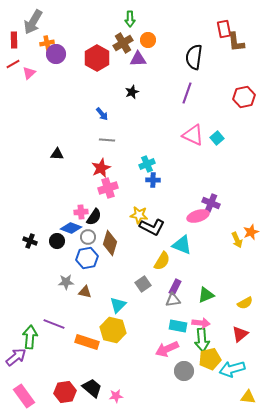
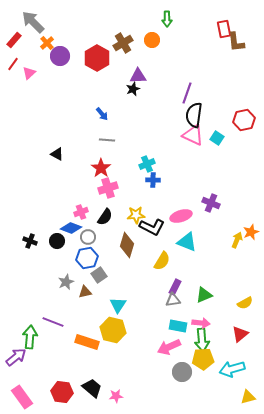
green arrow at (130, 19): moved 37 px right
gray arrow at (33, 22): rotated 105 degrees clockwise
red rectangle at (14, 40): rotated 42 degrees clockwise
orange circle at (148, 40): moved 4 px right
orange cross at (47, 43): rotated 32 degrees counterclockwise
purple circle at (56, 54): moved 4 px right, 2 px down
black semicircle at (194, 57): moved 58 px down
purple triangle at (138, 59): moved 17 px down
red line at (13, 64): rotated 24 degrees counterclockwise
black star at (132, 92): moved 1 px right, 3 px up
red hexagon at (244, 97): moved 23 px down
cyan square at (217, 138): rotated 16 degrees counterclockwise
black triangle at (57, 154): rotated 24 degrees clockwise
red star at (101, 168): rotated 12 degrees counterclockwise
pink cross at (81, 212): rotated 16 degrees counterclockwise
yellow star at (139, 215): moved 3 px left; rotated 12 degrees counterclockwise
pink ellipse at (198, 216): moved 17 px left
black semicircle at (94, 217): moved 11 px right
yellow arrow at (237, 240): rotated 133 degrees counterclockwise
brown diamond at (110, 243): moved 17 px right, 2 px down
cyan triangle at (182, 245): moved 5 px right, 3 px up
gray star at (66, 282): rotated 21 degrees counterclockwise
gray square at (143, 284): moved 44 px left, 9 px up
brown triangle at (85, 292): rotated 24 degrees counterclockwise
green triangle at (206, 295): moved 2 px left
cyan triangle at (118, 305): rotated 12 degrees counterclockwise
purple line at (54, 324): moved 1 px left, 2 px up
pink arrow at (167, 349): moved 2 px right, 2 px up
yellow pentagon at (210, 359): moved 7 px left; rotated 10 degrees clockwise
gray circle at (184, 371): moved 2 px left, 1 px down
red hexagon at (65, 392): moved 3 px left; rotated 15 degrees clockwise
pink rectangle at (24, 396): moved 2 px left, 1 px down
yellow triangle at (248, 397): rotated 21 degrees counterclockwise
